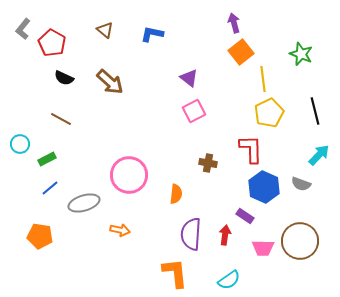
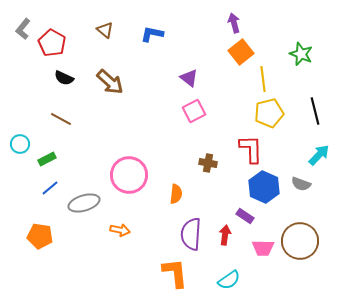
yellow pentagon: rotated 12 degrees clockwise
